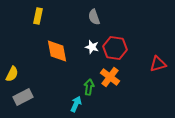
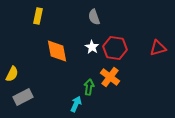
white star: rotated 16 degrees clockwise
red triangle: moved 16 px up
